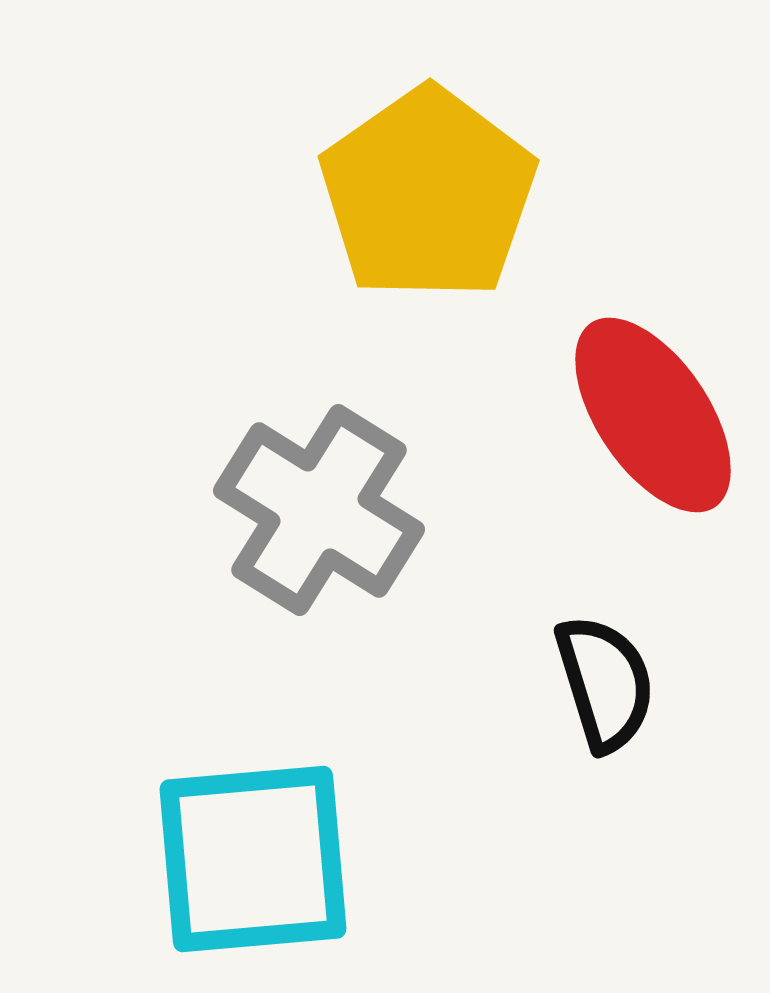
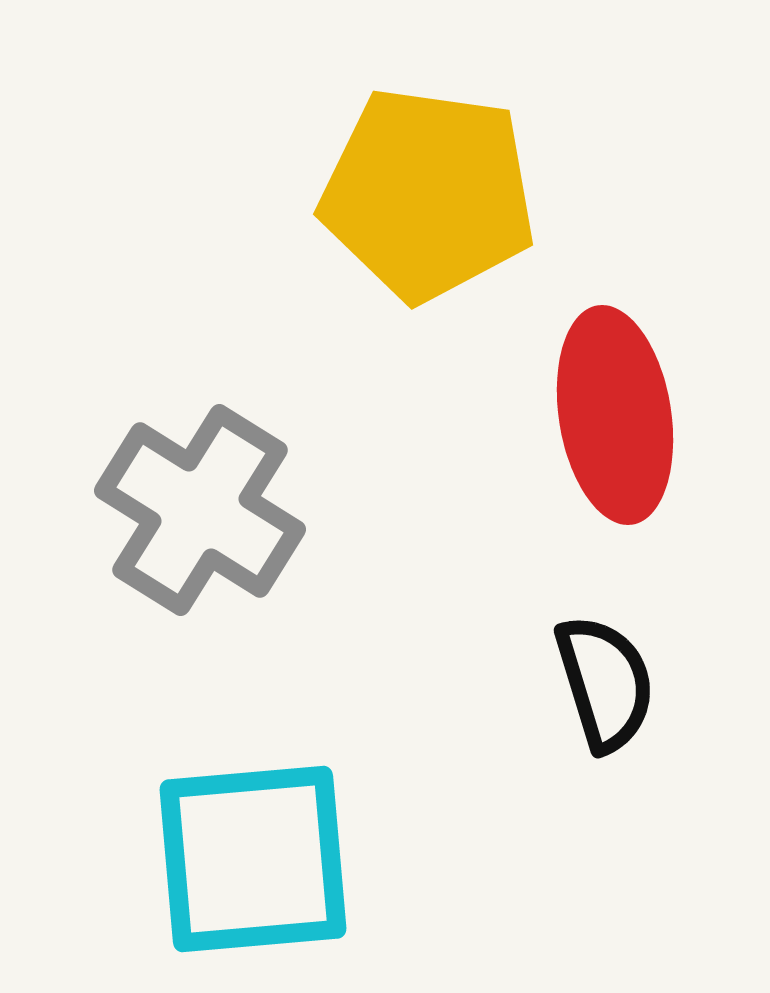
yellow pentagon: rotated 29 degrees counterclockwise
red ellipse: moved 38 px left; rotated 25 degrees clockwise
gray cross: moved 119 px left
